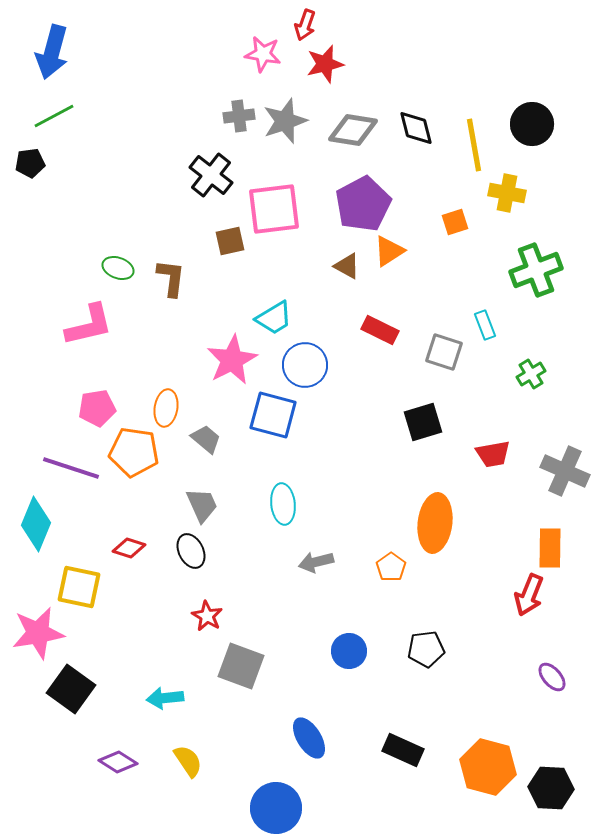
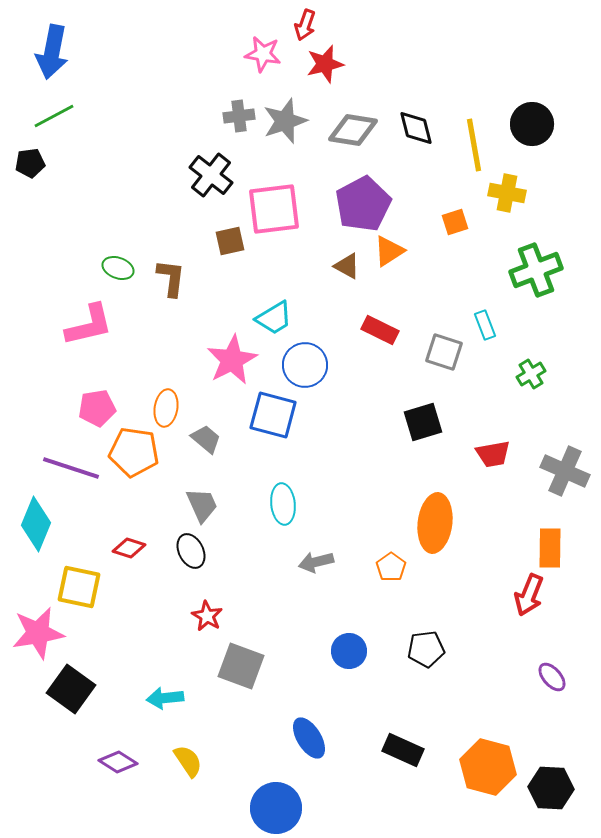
blue arrow at (52, 52): rotated 4 degrees counterclockwise
